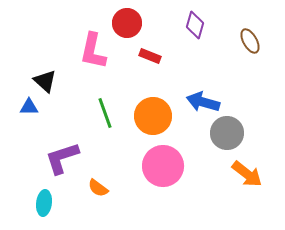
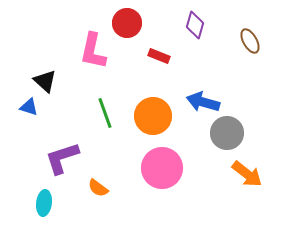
red rectangle: moved 9 px right
blue triangle: rotated 18 degrees clockwise
pink circle: moved 1 px left, 2 px down
